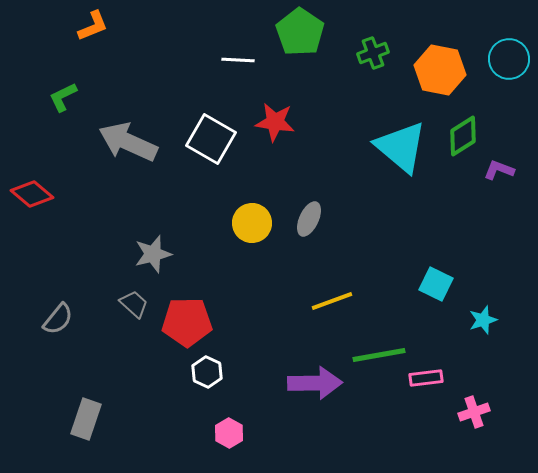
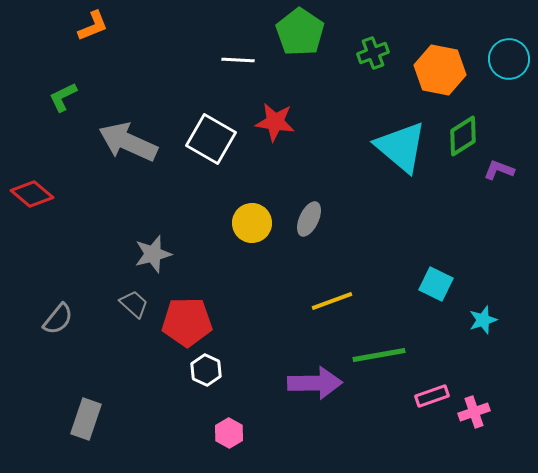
white hexagon: moved 1 px left, 2 px up
pink rectangle: moved 6 px right, 18 px down; rotated 12 degrees counterclockwise
